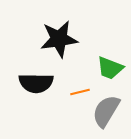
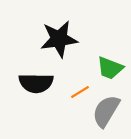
orange line: rotated 18 degrees counterclockwise
